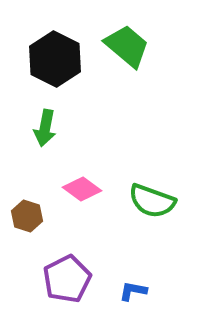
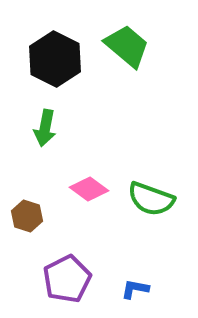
pink diamond: moved 7 px right
green semicircle: moved 1 px left, 2 px up
blue L-shape: moved 2 px right, 2 px up
